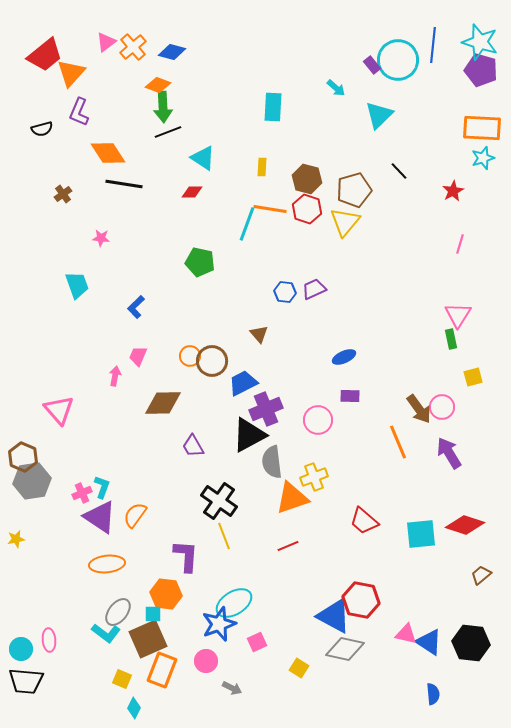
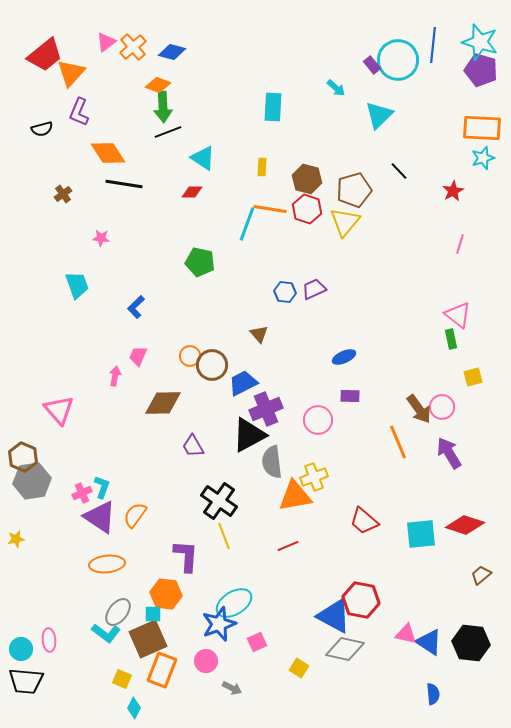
pink triangle at (458, 315): rotated 24 degrees counterclockwise
brown circle at (212, 361): moved 4 px down
orange triangle at (292, 498): moved 3 px right, 2 px up; rotated 9 degrees clockwise
